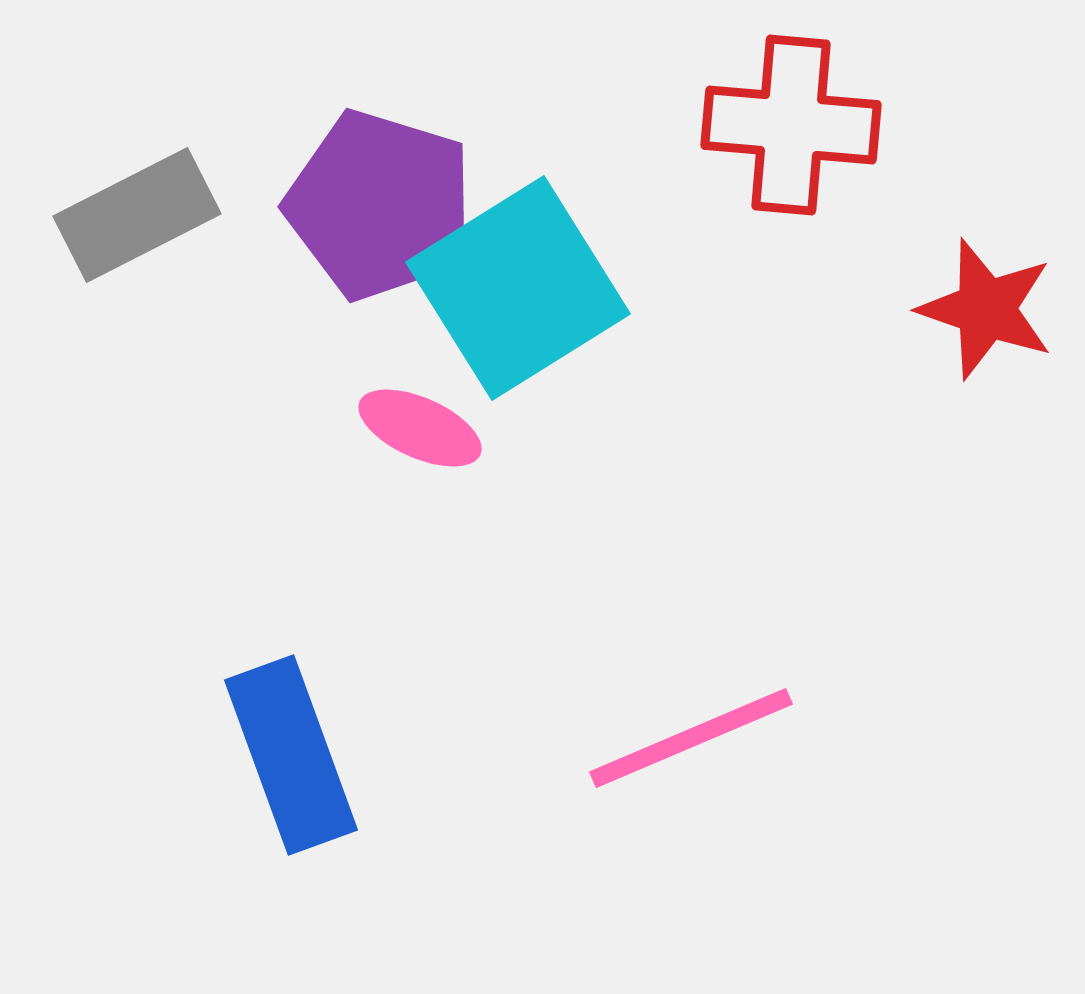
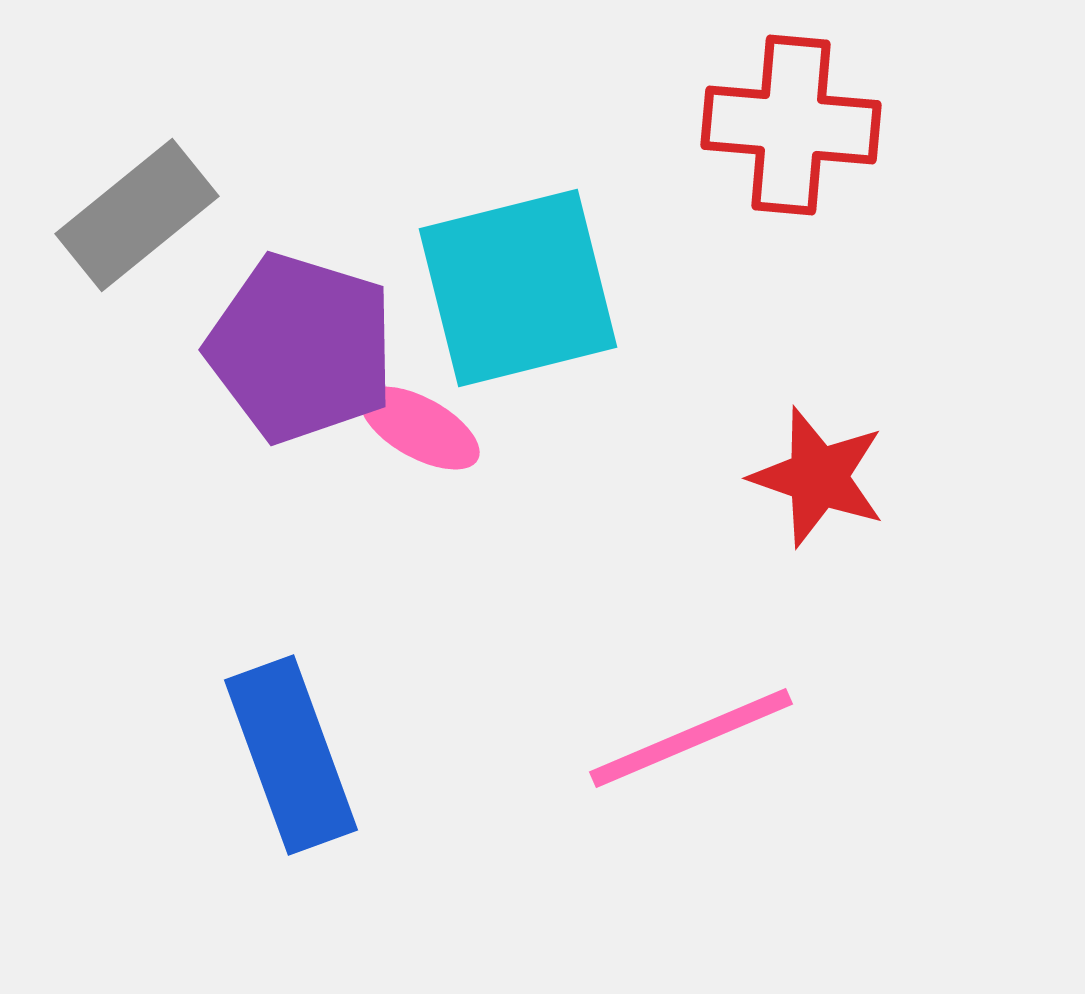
purple pentagon: moved 79 px left, 143 px down
gray rectangle: rotated 12 degrees counterclockwise
cyan square: rotated 18 degrees clockwise
red star: moved 168 px left, 168 px down
pink ellipse: rotated 5 degrees clockwise
